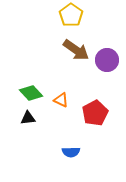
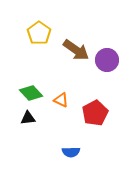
yellow pentagon: moved 32 px left, 18 px down
